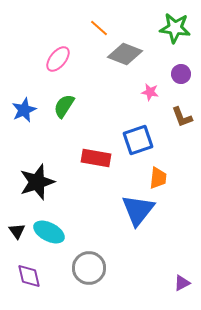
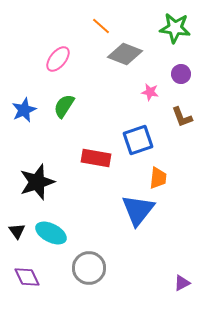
orange line: moved 2 px right, 2 px up
cyan ellipse: moved 2 px right, 1 px down
purple diamond: moved 2 px left, 1 px down; rotated 12 degrees counterclockwise
